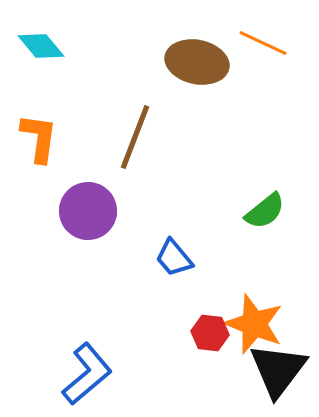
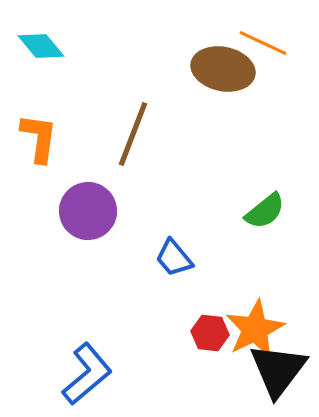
brown ellipse: moved 26 px right, 7 px down
brown line: moved 2 px left, 3 px up
orange star: moved 1 px right, 5 px down; rotated 24 degrees clockwise
